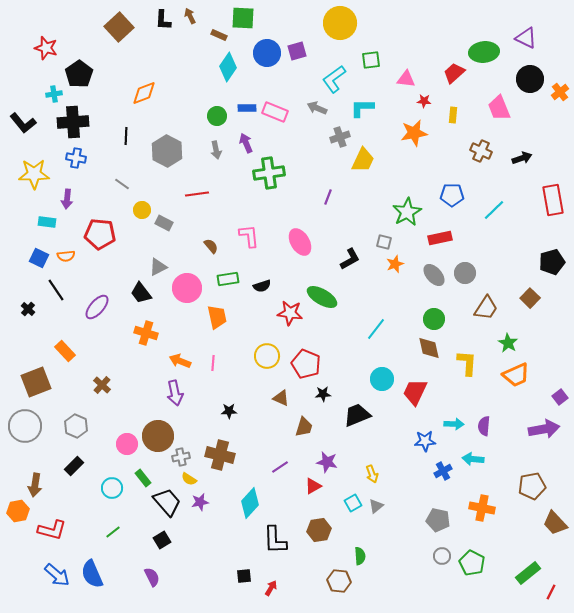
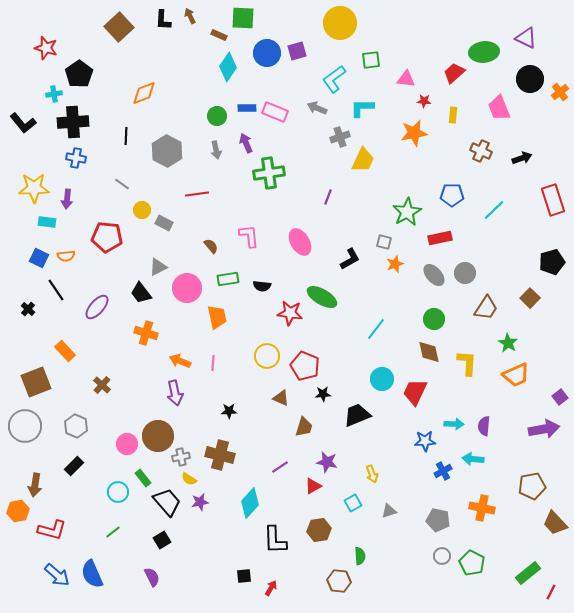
yellow star at (34, 174): moved 14 px down
red rectangle at (553, 200): rotated 8 degrees counterclockwise
red pentagon at (100, 234): moved 7 px right, 3 px down
black semicircle at (262, 286): rotated 24 degrees clockwise
brown diamond at (429, 348): moved 4 px down
red pentagon at (306, 364): moved 1 px left, 2 px down
cyan circle at (112, 488): moved 6 px right, 4 px down
gray triangle at (376, 506): moved 13 px right, 5 px down; rotated 21 degrees clockwise
